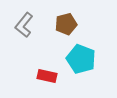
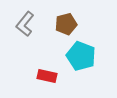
gray L-shape: moved 1 px right, 1 px up
cyan pentagon: moved 3 px up
